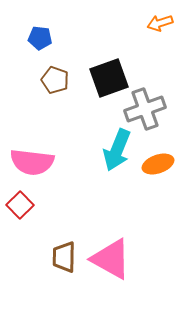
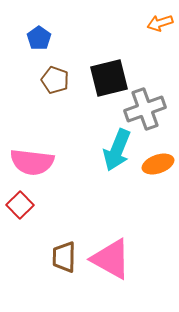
blue pentagon: moved 1 px left; rotated 30 degrees clockwise
black square: rotated 6 degrees clockwise
